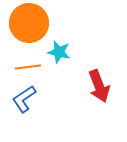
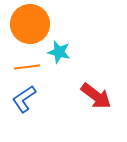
orange circle: moved 1 px right, 1 px down
orange line: moved 1 px left
red arrow: moved 3 px left, 10 px down; rotated 32 degrees counterclockwise
